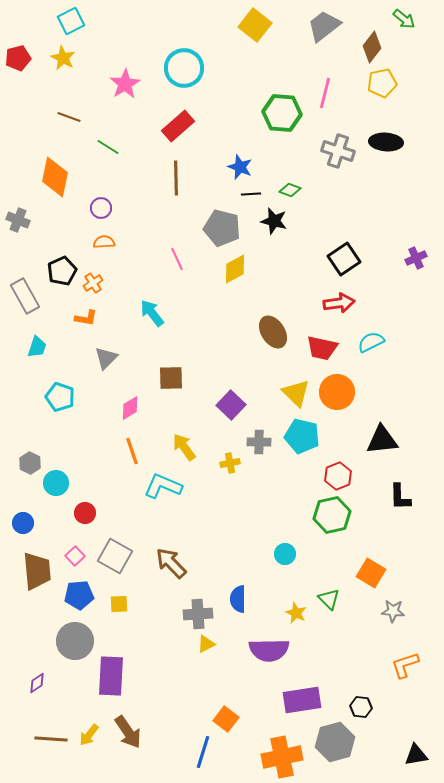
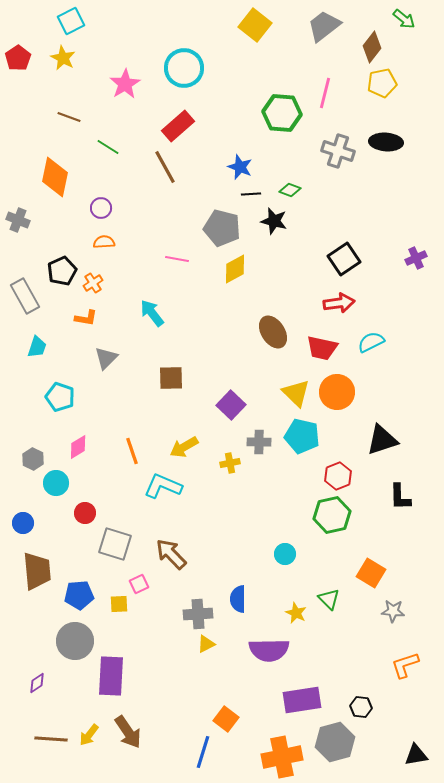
red pentagon at (18, 58): rotated 20 degrees counterclockwise
brown line at (176, 178): moved 11 px left, 11 px up; rotated 28 degrees counterclockwise
pink line at (177, 259): rotated 55 degrees counterclockwise
pink diamond at (130, 408): moved 52 px left, 39 px down
black triangle at (382, 440): rotated 12 degrees counterclockwise
yellow arrow at (184, 447): rotated 84 degrees counterclockwise
gray hexagon at (30, 463): moved 3 px right, 4 px up
pink square at (75, 556): moved 64 px right, 28 px down; rotated 18 degrees clockwise
gray square at (115, 556): moved 12 px up; rotated 12 degrees counterclockwise
brown arrow at (171, 563): moved 9 px up
